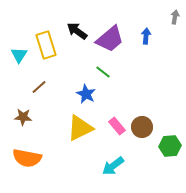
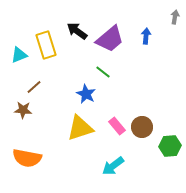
cyan triangle: rotated 36 degrees clockwise
brown line: moved 5 px left
brown star: moved 7 px up
yellow triangle: rotated 8 degrees clockwise
